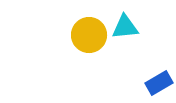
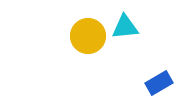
yellow circle: moved 1 px left, 1 px down
